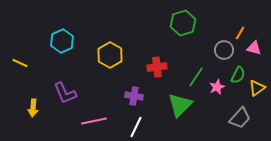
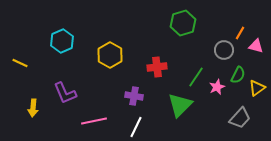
pink triangle: moved 2 px right, 2 px up
